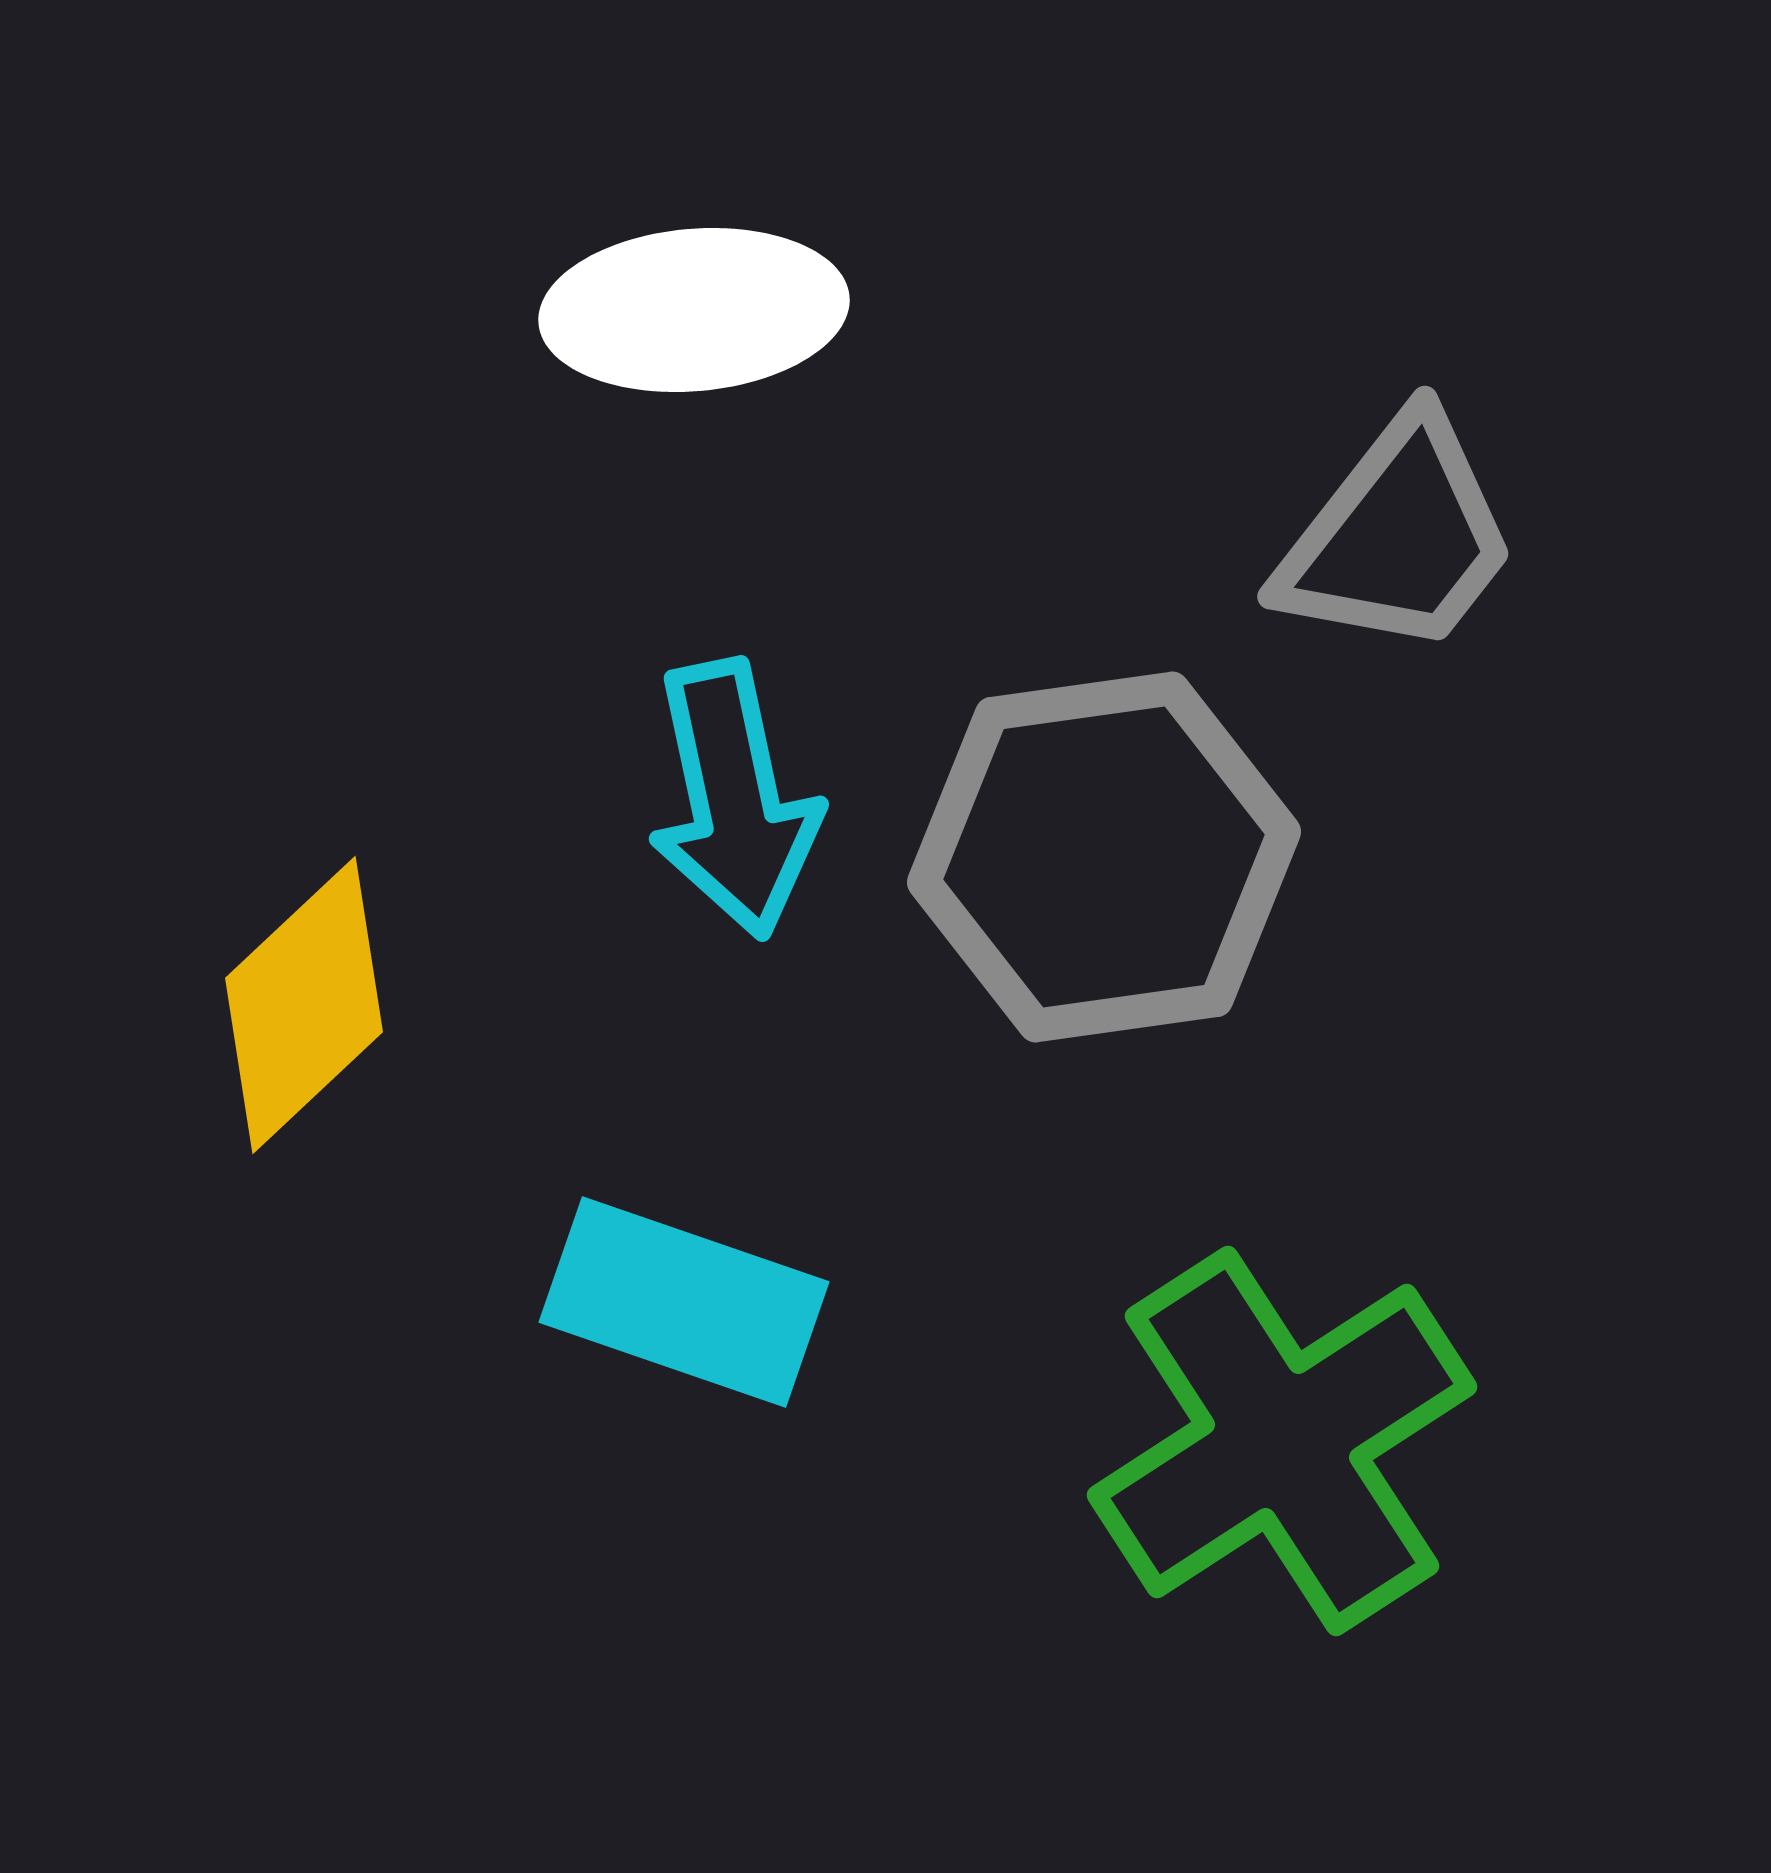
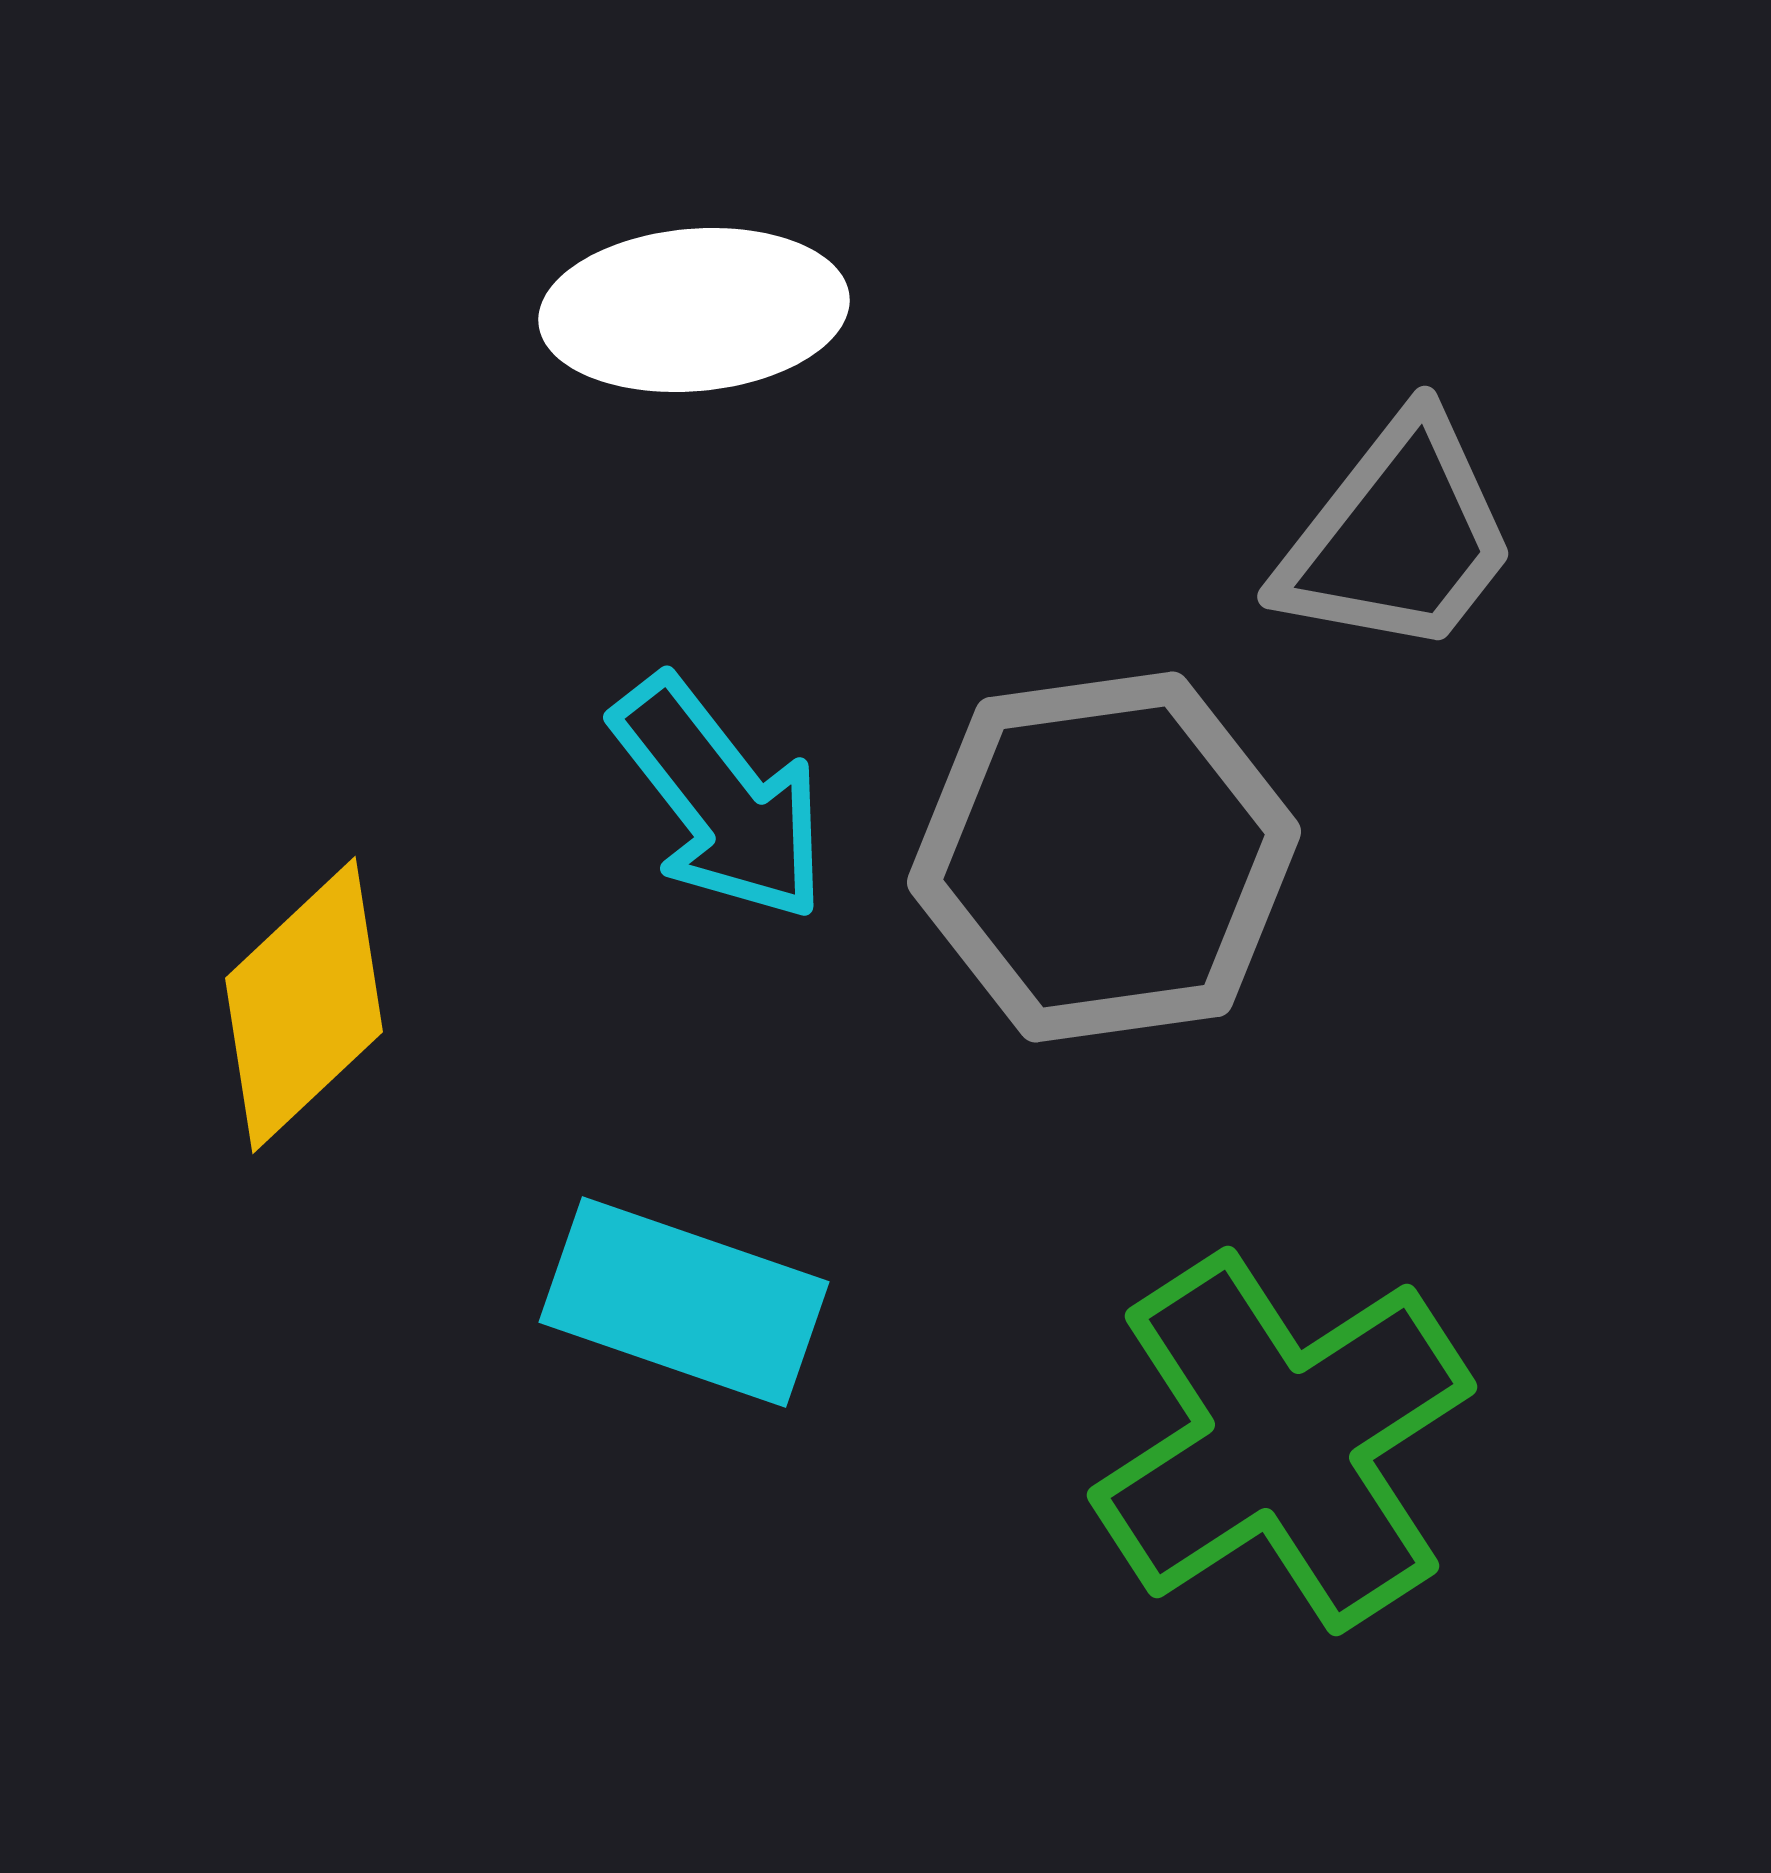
cyan arrow: moved 14 px left; rotated 26 degrees counterclockwise
